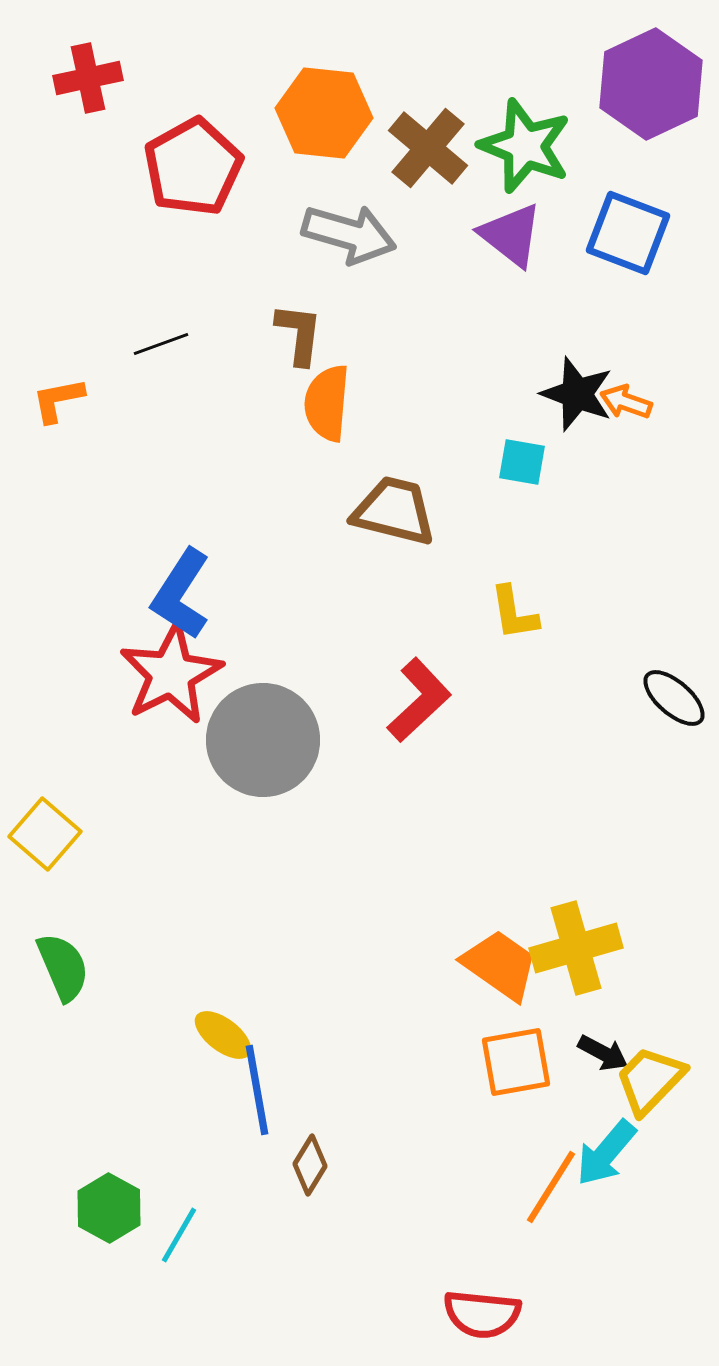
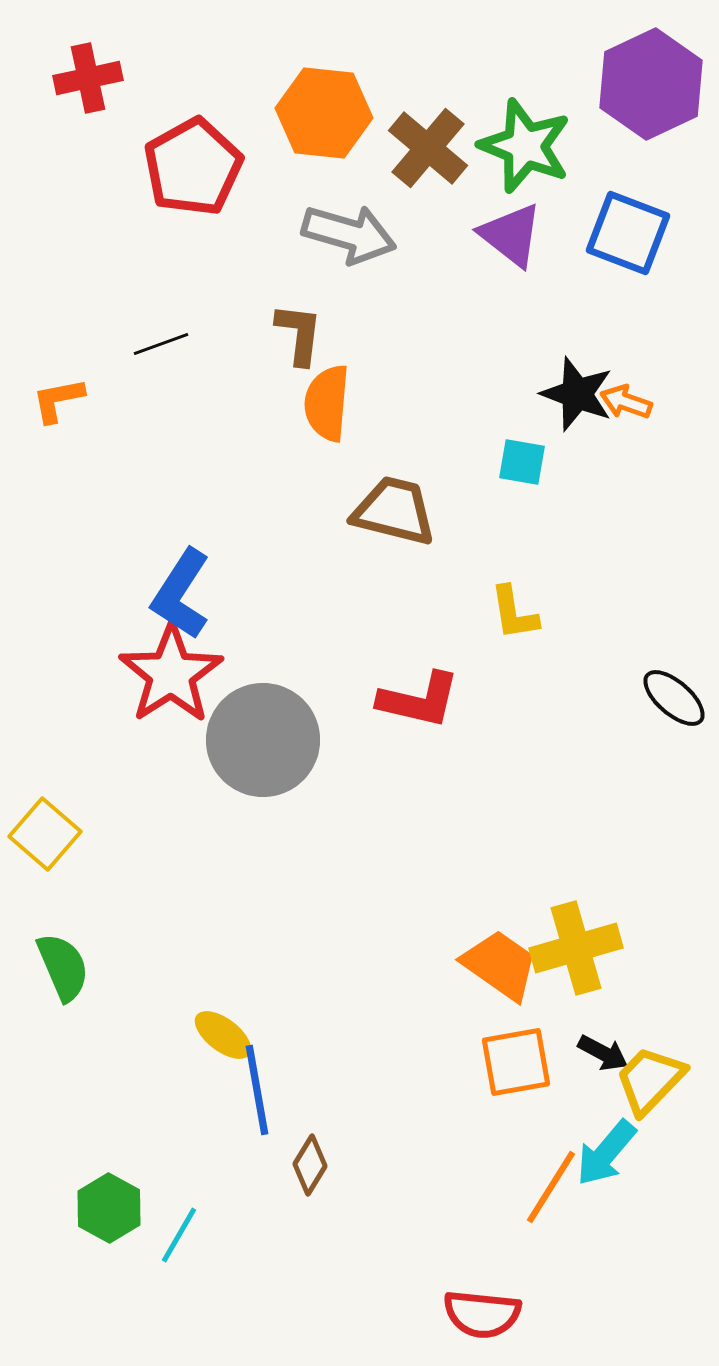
red star: rotated 6 degrees counterclockwise
red L-shape: rotated 56 degrees clockwise
